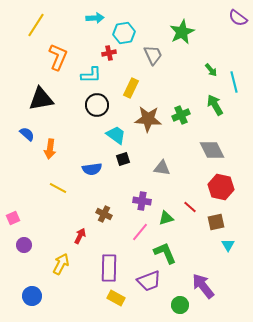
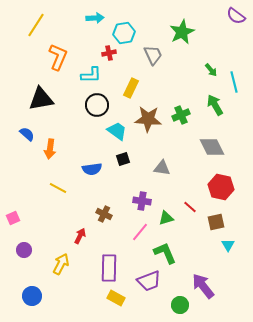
purple semicircle at (238, 18): moved 2 px left, 2 px up
cyan trapezoid at (116, 135): moved 1 px right, 4 px up
gray diamond at (212, 150): moved 3 px up
purple circle at (24, 245): moved 5 px down
